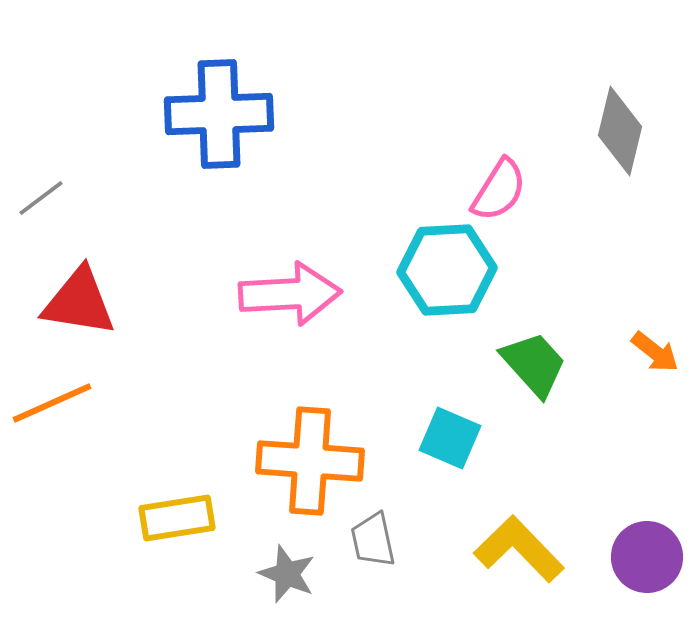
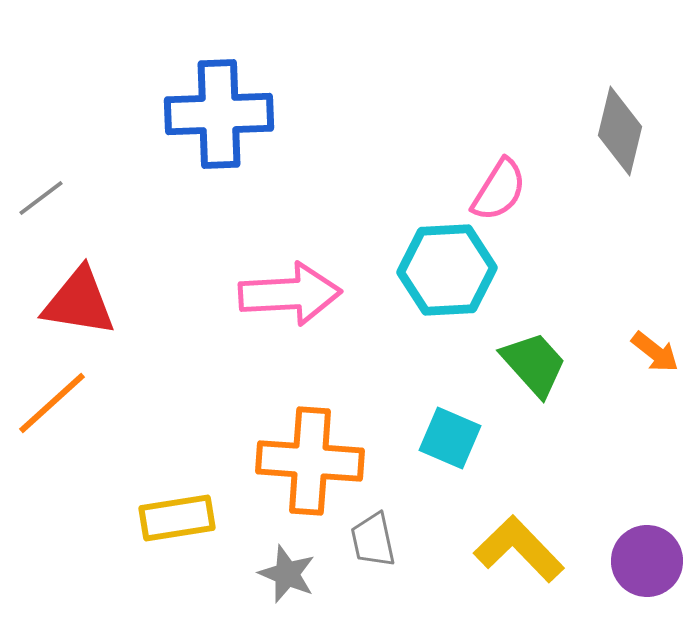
orange line: rotated 18 degrees counterclockwise
purple circle: moved 4 px down
